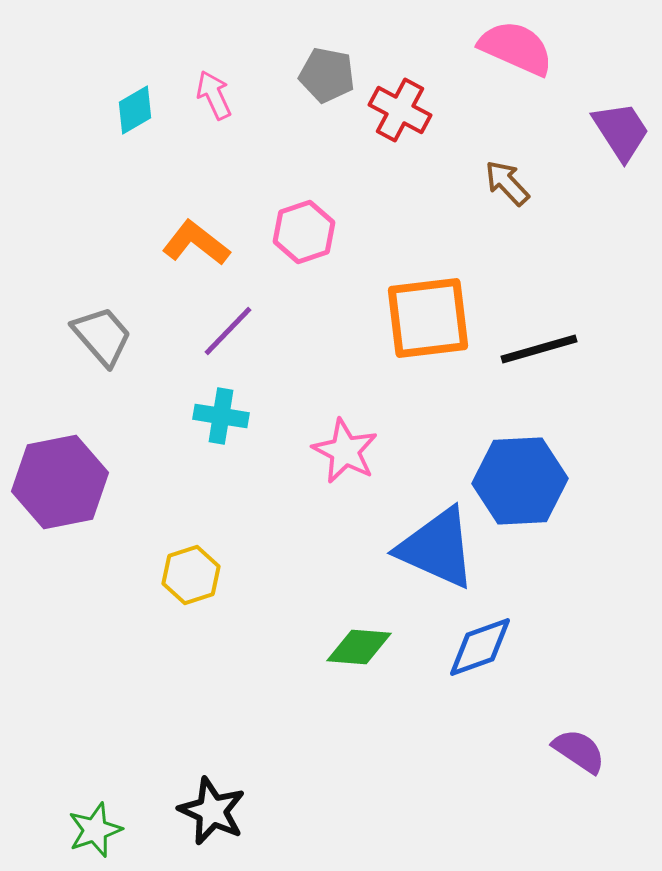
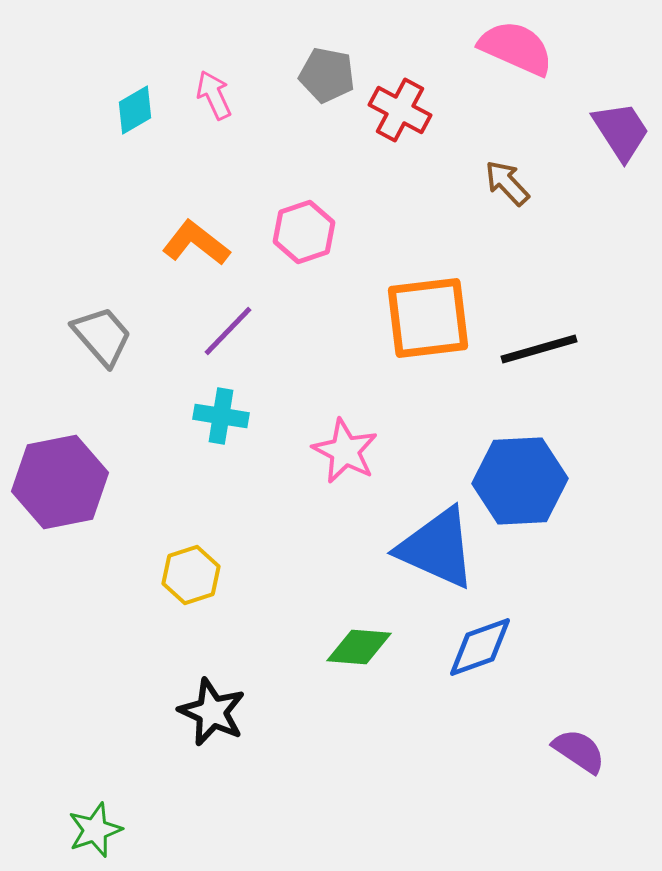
black star: moved 99 px up
